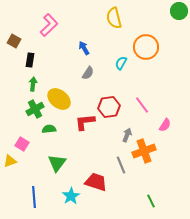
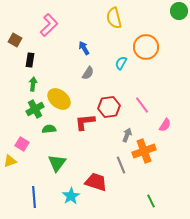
brown square: moved 1 px right, 1 px up
